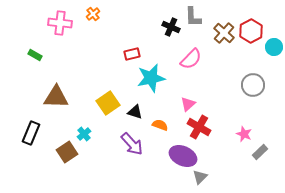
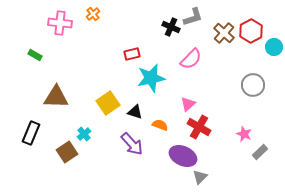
gray L-shape: rotated 105 degrees counterclockwise
